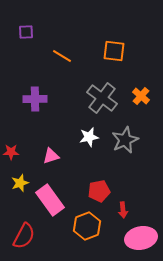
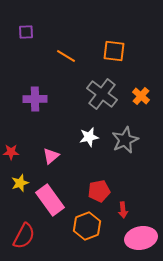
orange line: moved 4 px right
gray cross: moved 4 px up
pink triangle: rotated 24 degrees counterclockwise
